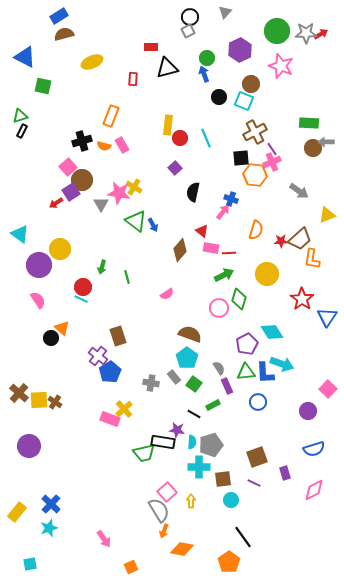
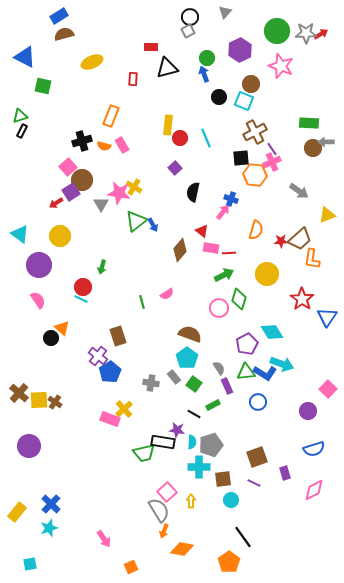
green triangle at (136, 221): rotated 45 degrees clockwise
yellow circle at (60, 249): moved 13 px up
green line at (127, 277): moved 15 px right, 25 px down
blue L-shape at (265, 373): rotated 55 degrees counterclockwise
